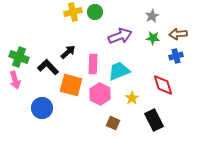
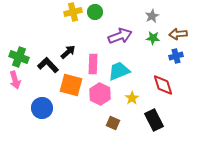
black L-shape: moved 2 px up
